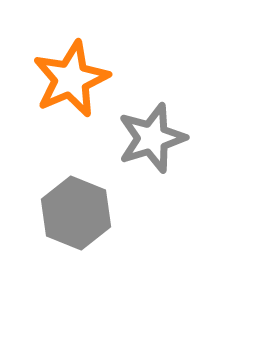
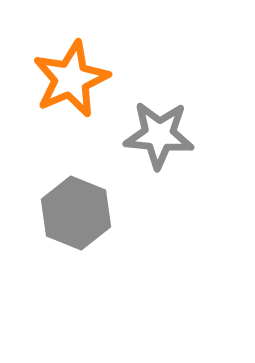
gray star: moved 7 px right, 3 px up; rotated 22 degrees clockwise
